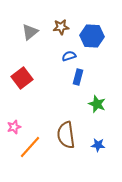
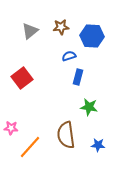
gray triangle: moved 1 px up
green star: moved 8 px left, 3 px down; rotated 12 degrees counterclockwise
pink star: moved 3 px left, 1 px down; rotated 24 degrees clockwise
